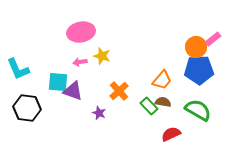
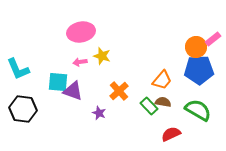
black hexagon: moved 4 px left, 1 px down
